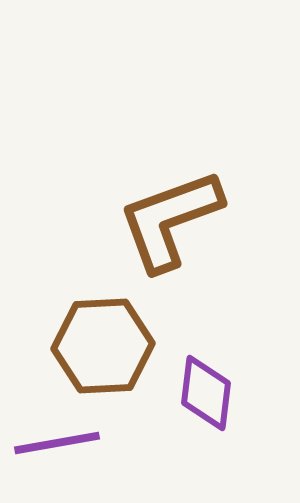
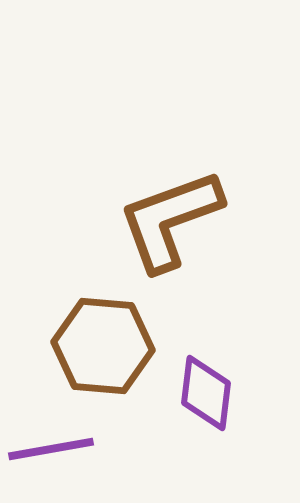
brown hexagon: rotated 8 degrees clockwise
purple line: moved 6 px left, 6 px down
